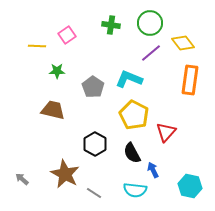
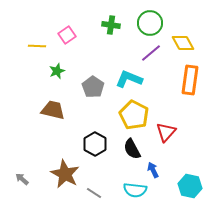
yellow diamond: rotated 10 degrees clockwise
green star: rotated 21 degrees counterclockwise
black semicircle: moved 4 px up
